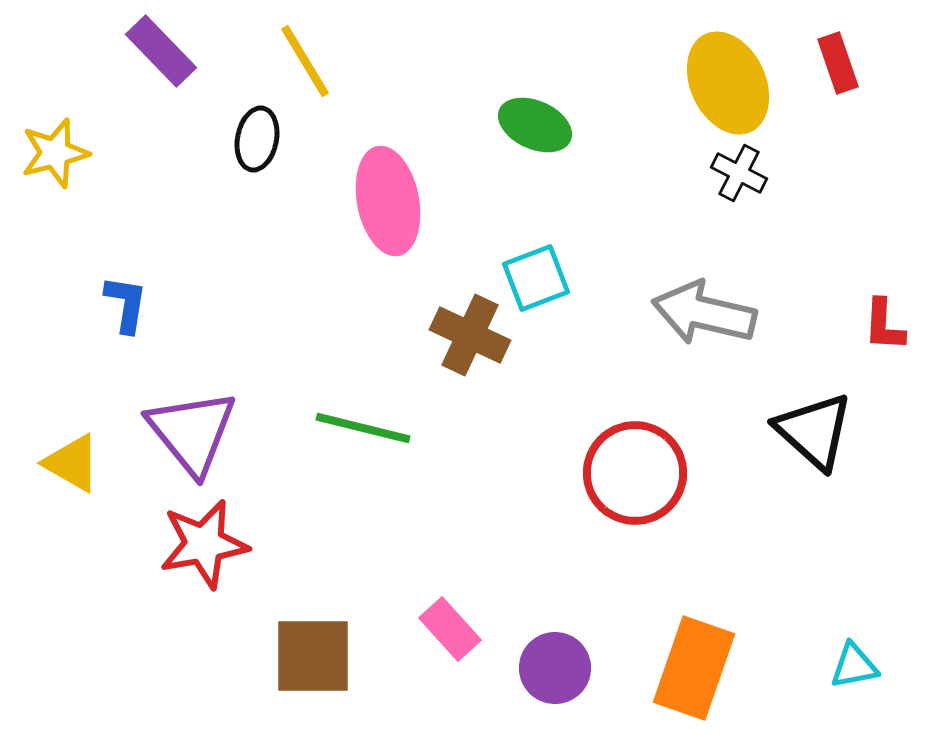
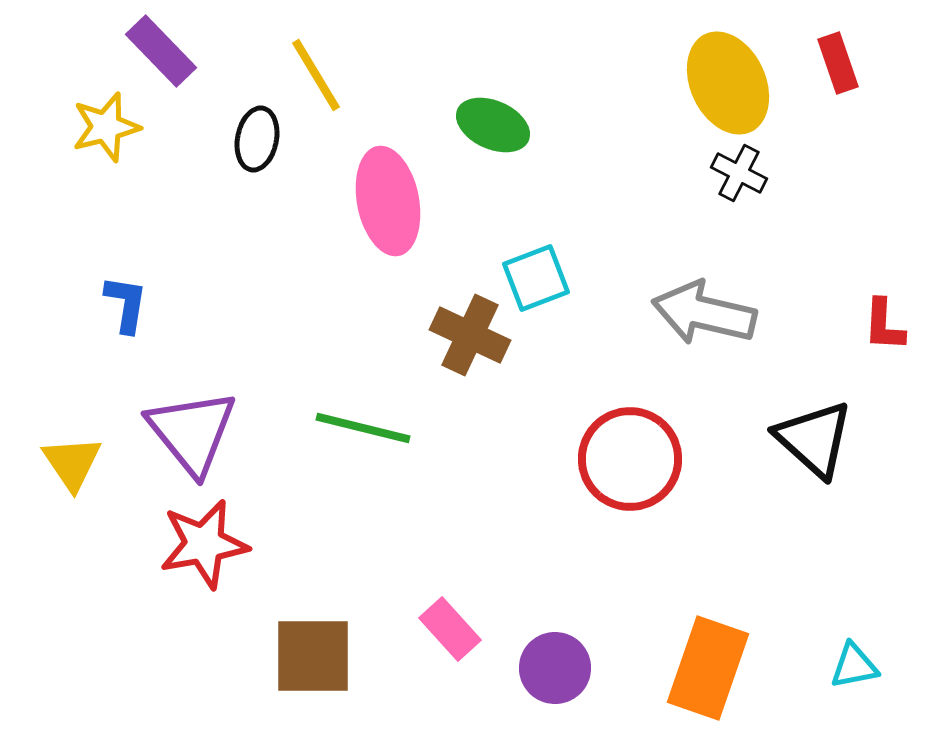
yellow line: moved 11 px right, 14 px down
green ellipse: moved 42 px left
yellow star: moved 51 px right, 26 px up
black triangle: moved 8 px down
yellow triangle: rotated 26 degrees clockwise
red circle: moved 5 px left, 14 px up
orange rectangle: moved 14 px right
